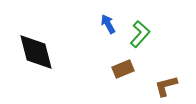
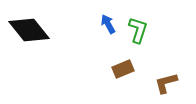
green L-shape: moved 2 px left, 4 px up; rotated 24 degrees counterclockwise
black diamond: moved 7 px left, 22 px up; rotated 24 degrees counterclockwise
brown L-shape: moved 3 px up
